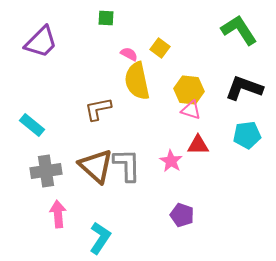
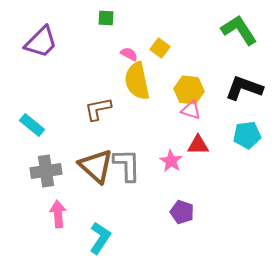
purple pentagon: moved 3 px up
